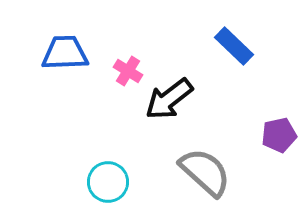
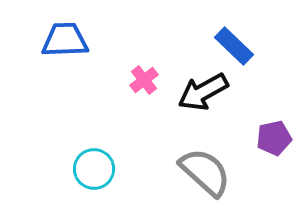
blue trapezoid: moved 13 px up
pink cross: moved 16 px right, 9 px down; rotated 20 degrees clockwise
black arrow: moved 34 px right, 7 px up; rotated 9 degrees clockwise
purple pentagon: moved 5 px left, 3 px down
cyan circle: moved 14 px left, 13 px up
